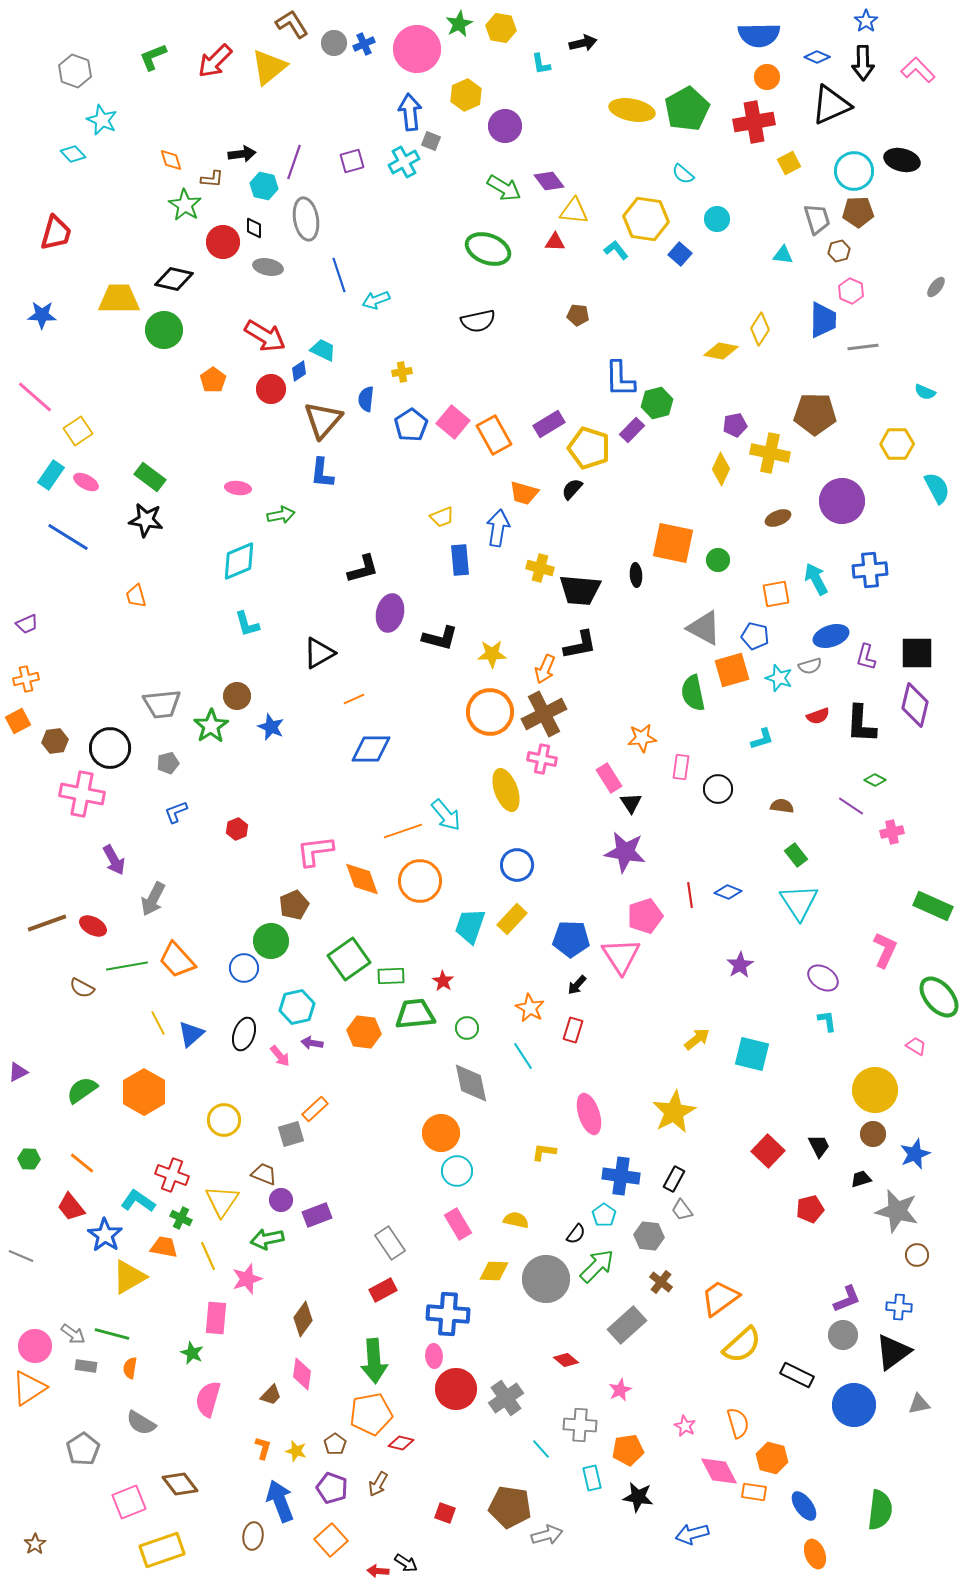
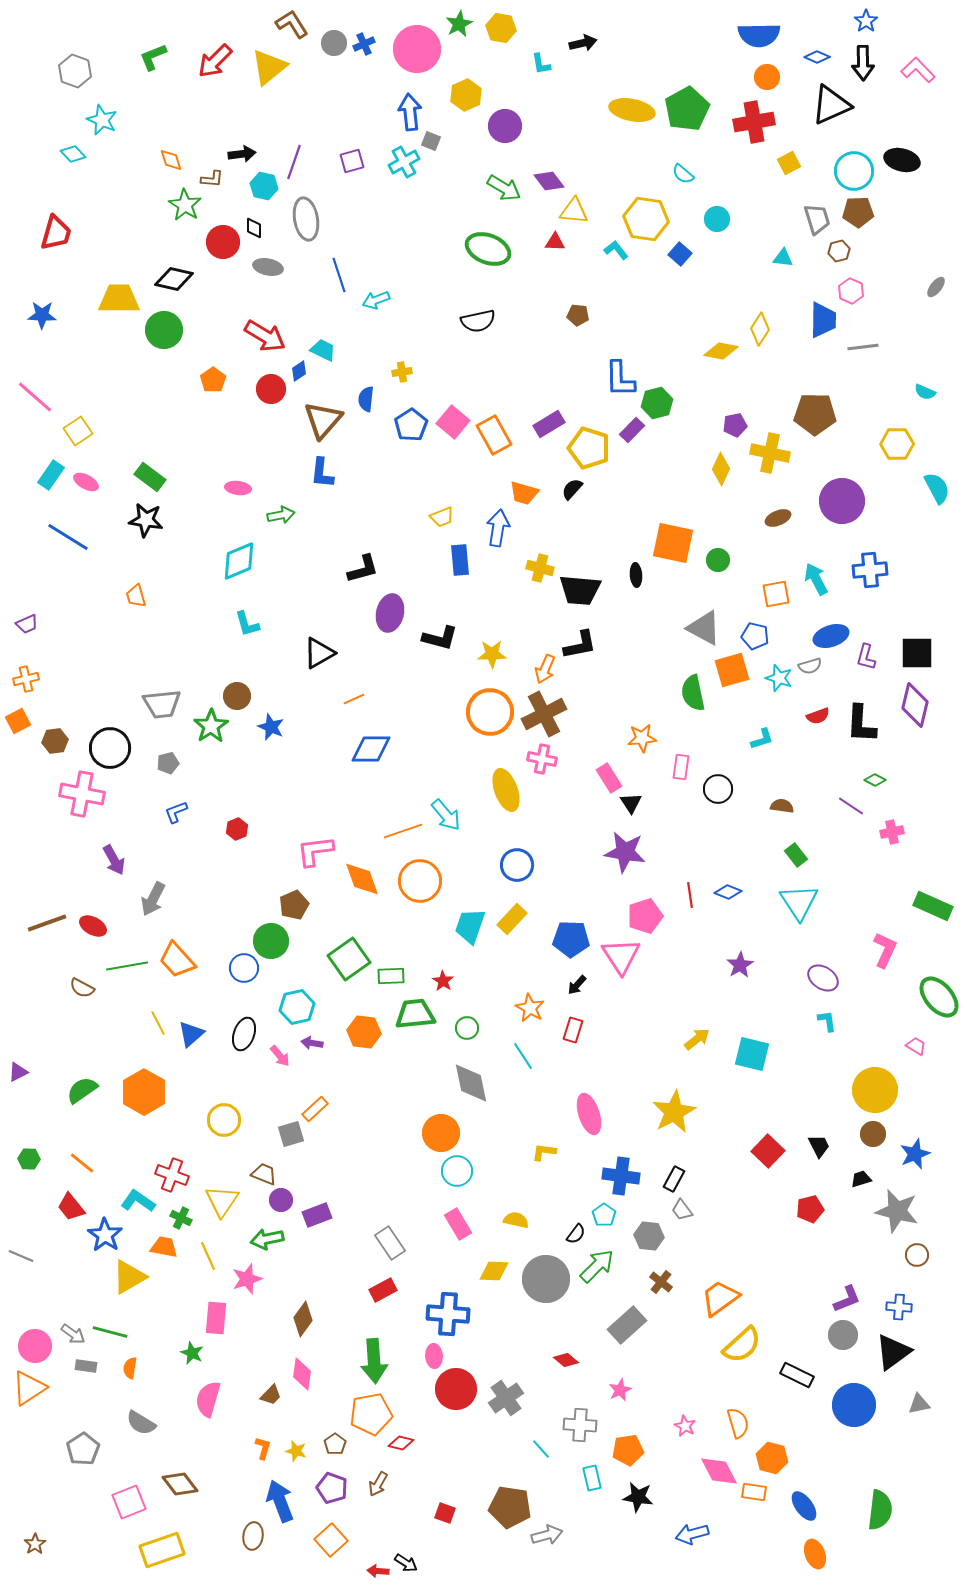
cyan triangle at (783, 255): moved 3 px down
green line at (112, 1334): moved 2 px left, 2 px up
